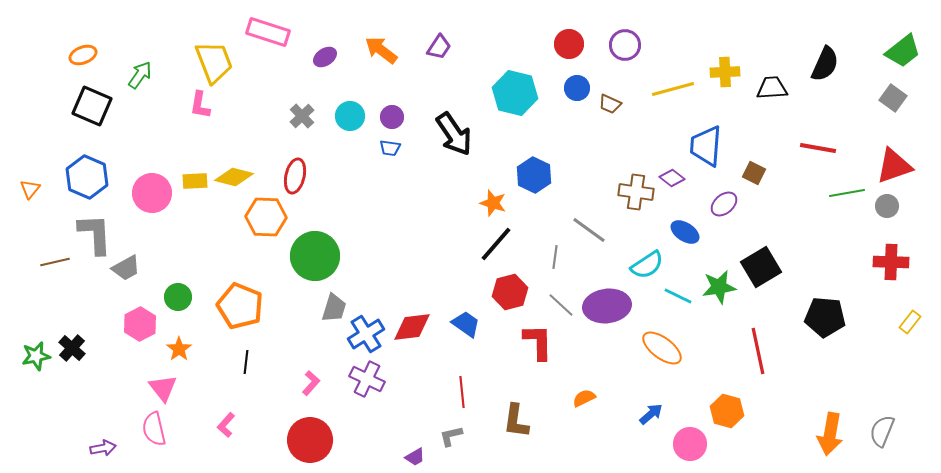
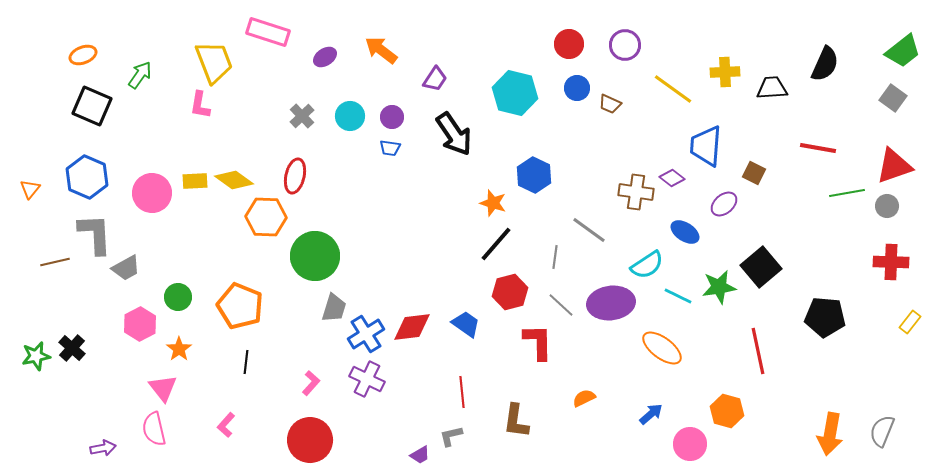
purple trapezoid at (439, 47): moved 4 px left, 32 px down
yellow line at (673, 89): rotated 51 degrees clockwise
yellow diamond at (234, 177): moved 3 px down; rotated 21 degrees clockwise
black square at (761, 267): rotated 9 degrees counterclockwise
purple ellipse at (607, 306): moved 4 px right, 3 px up
purple trapezoid at (415, 457): moved 5 px right, 2 px up
